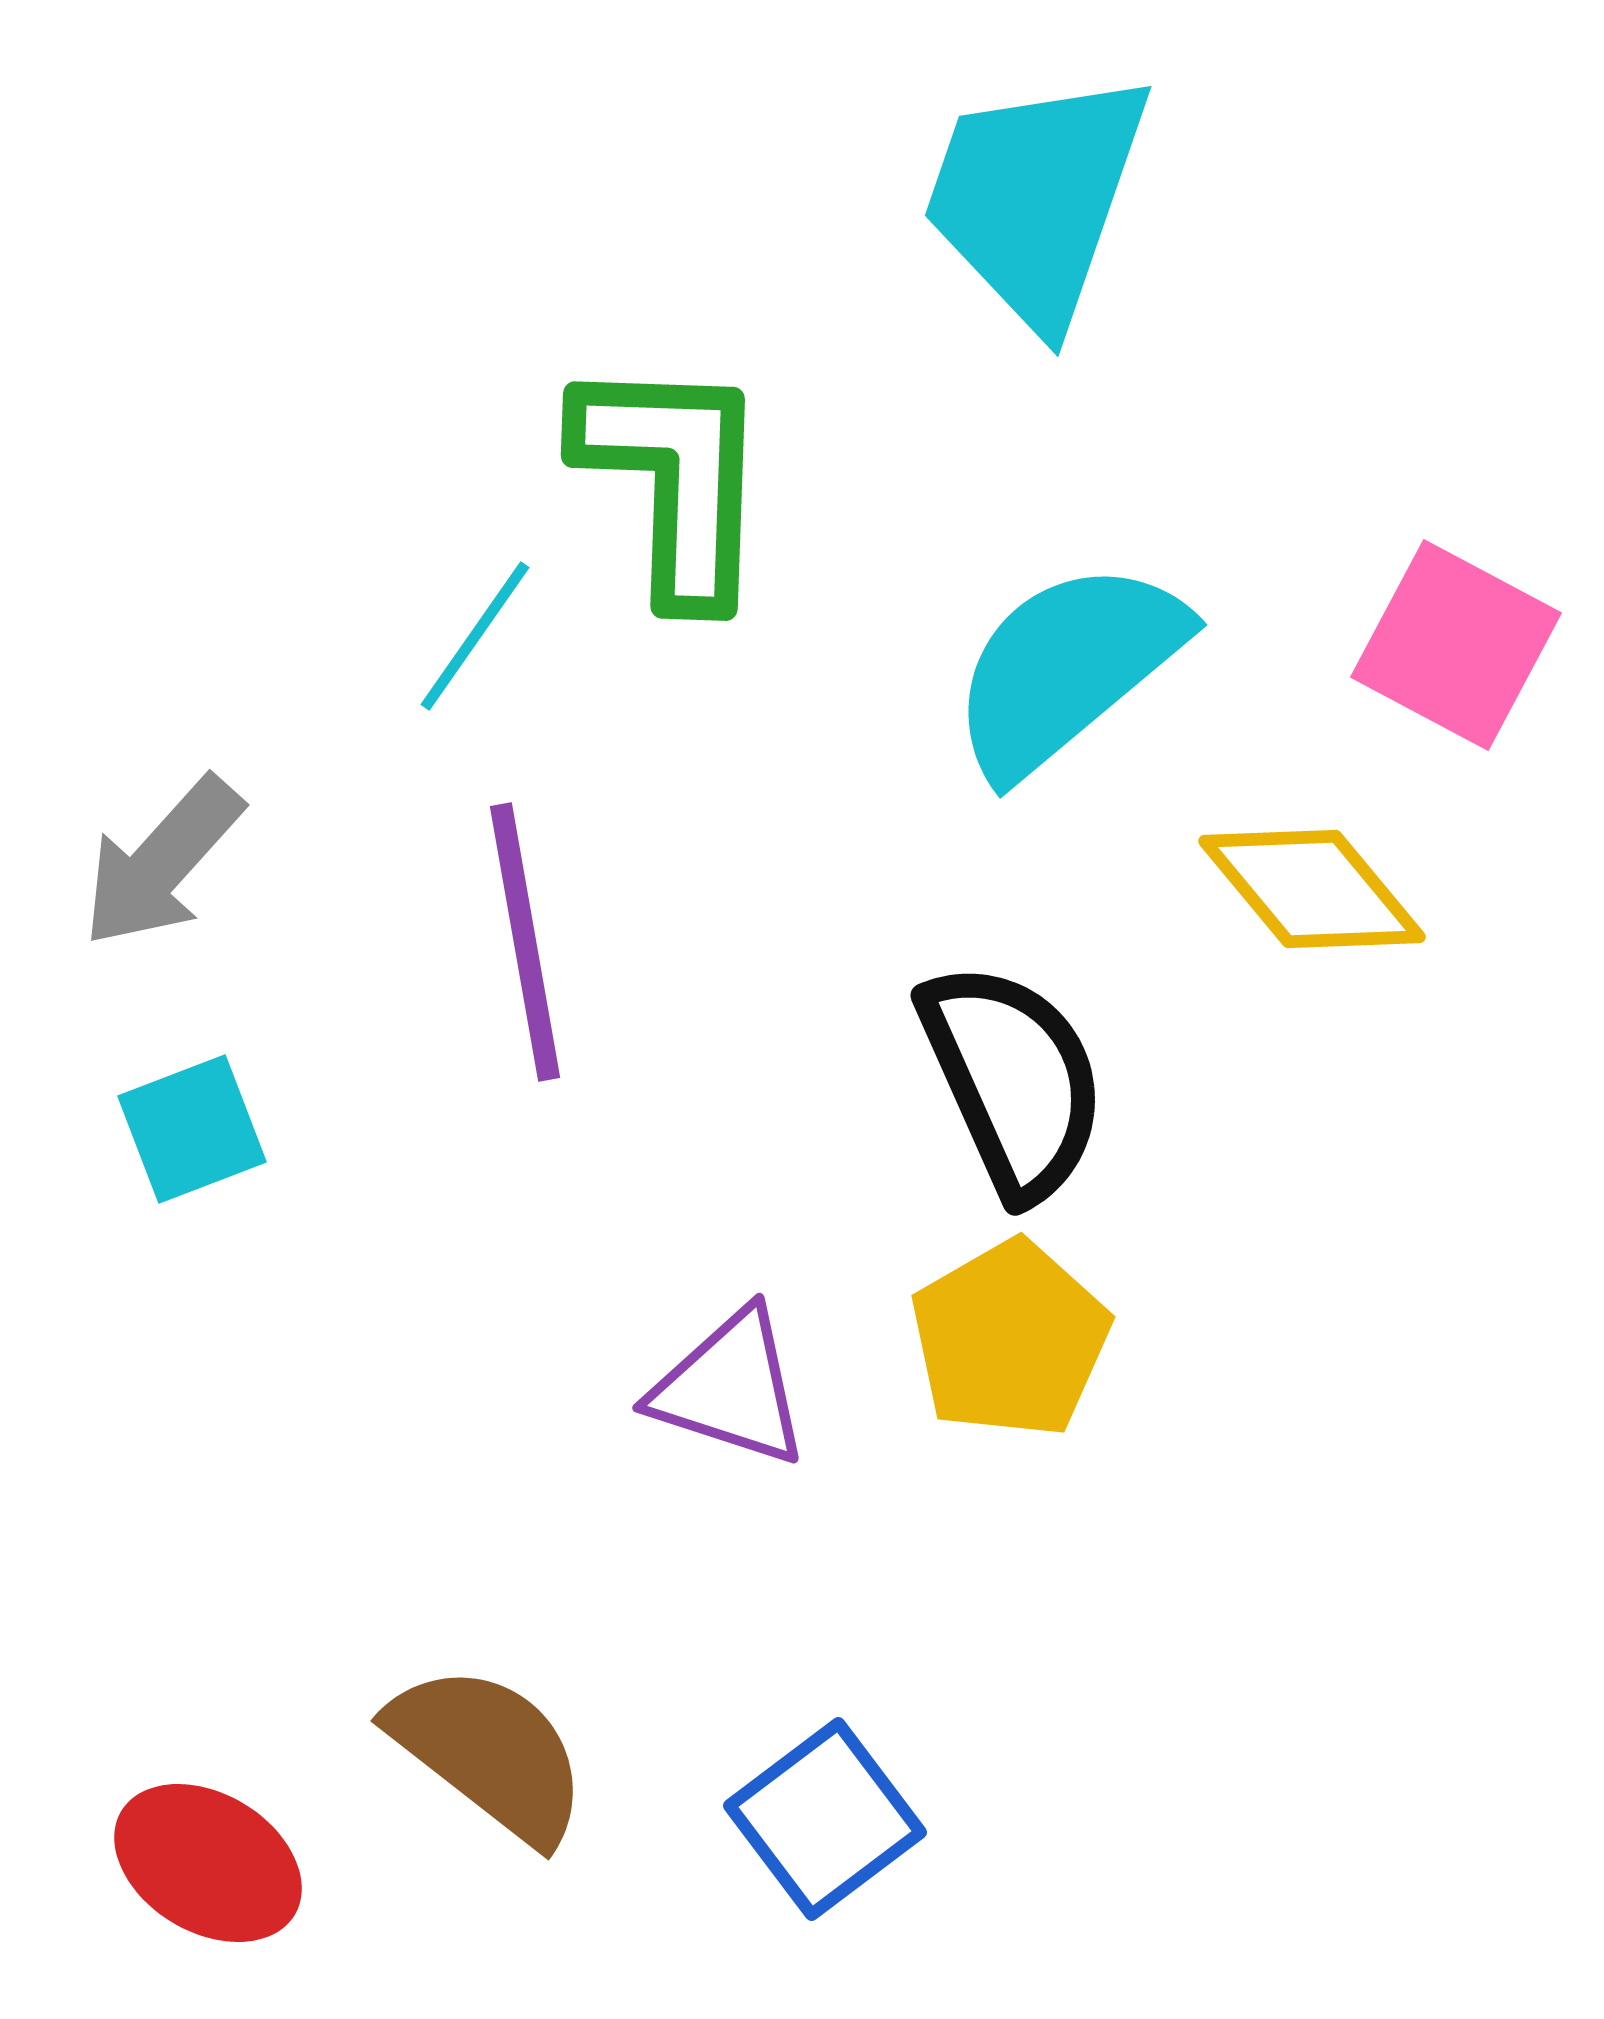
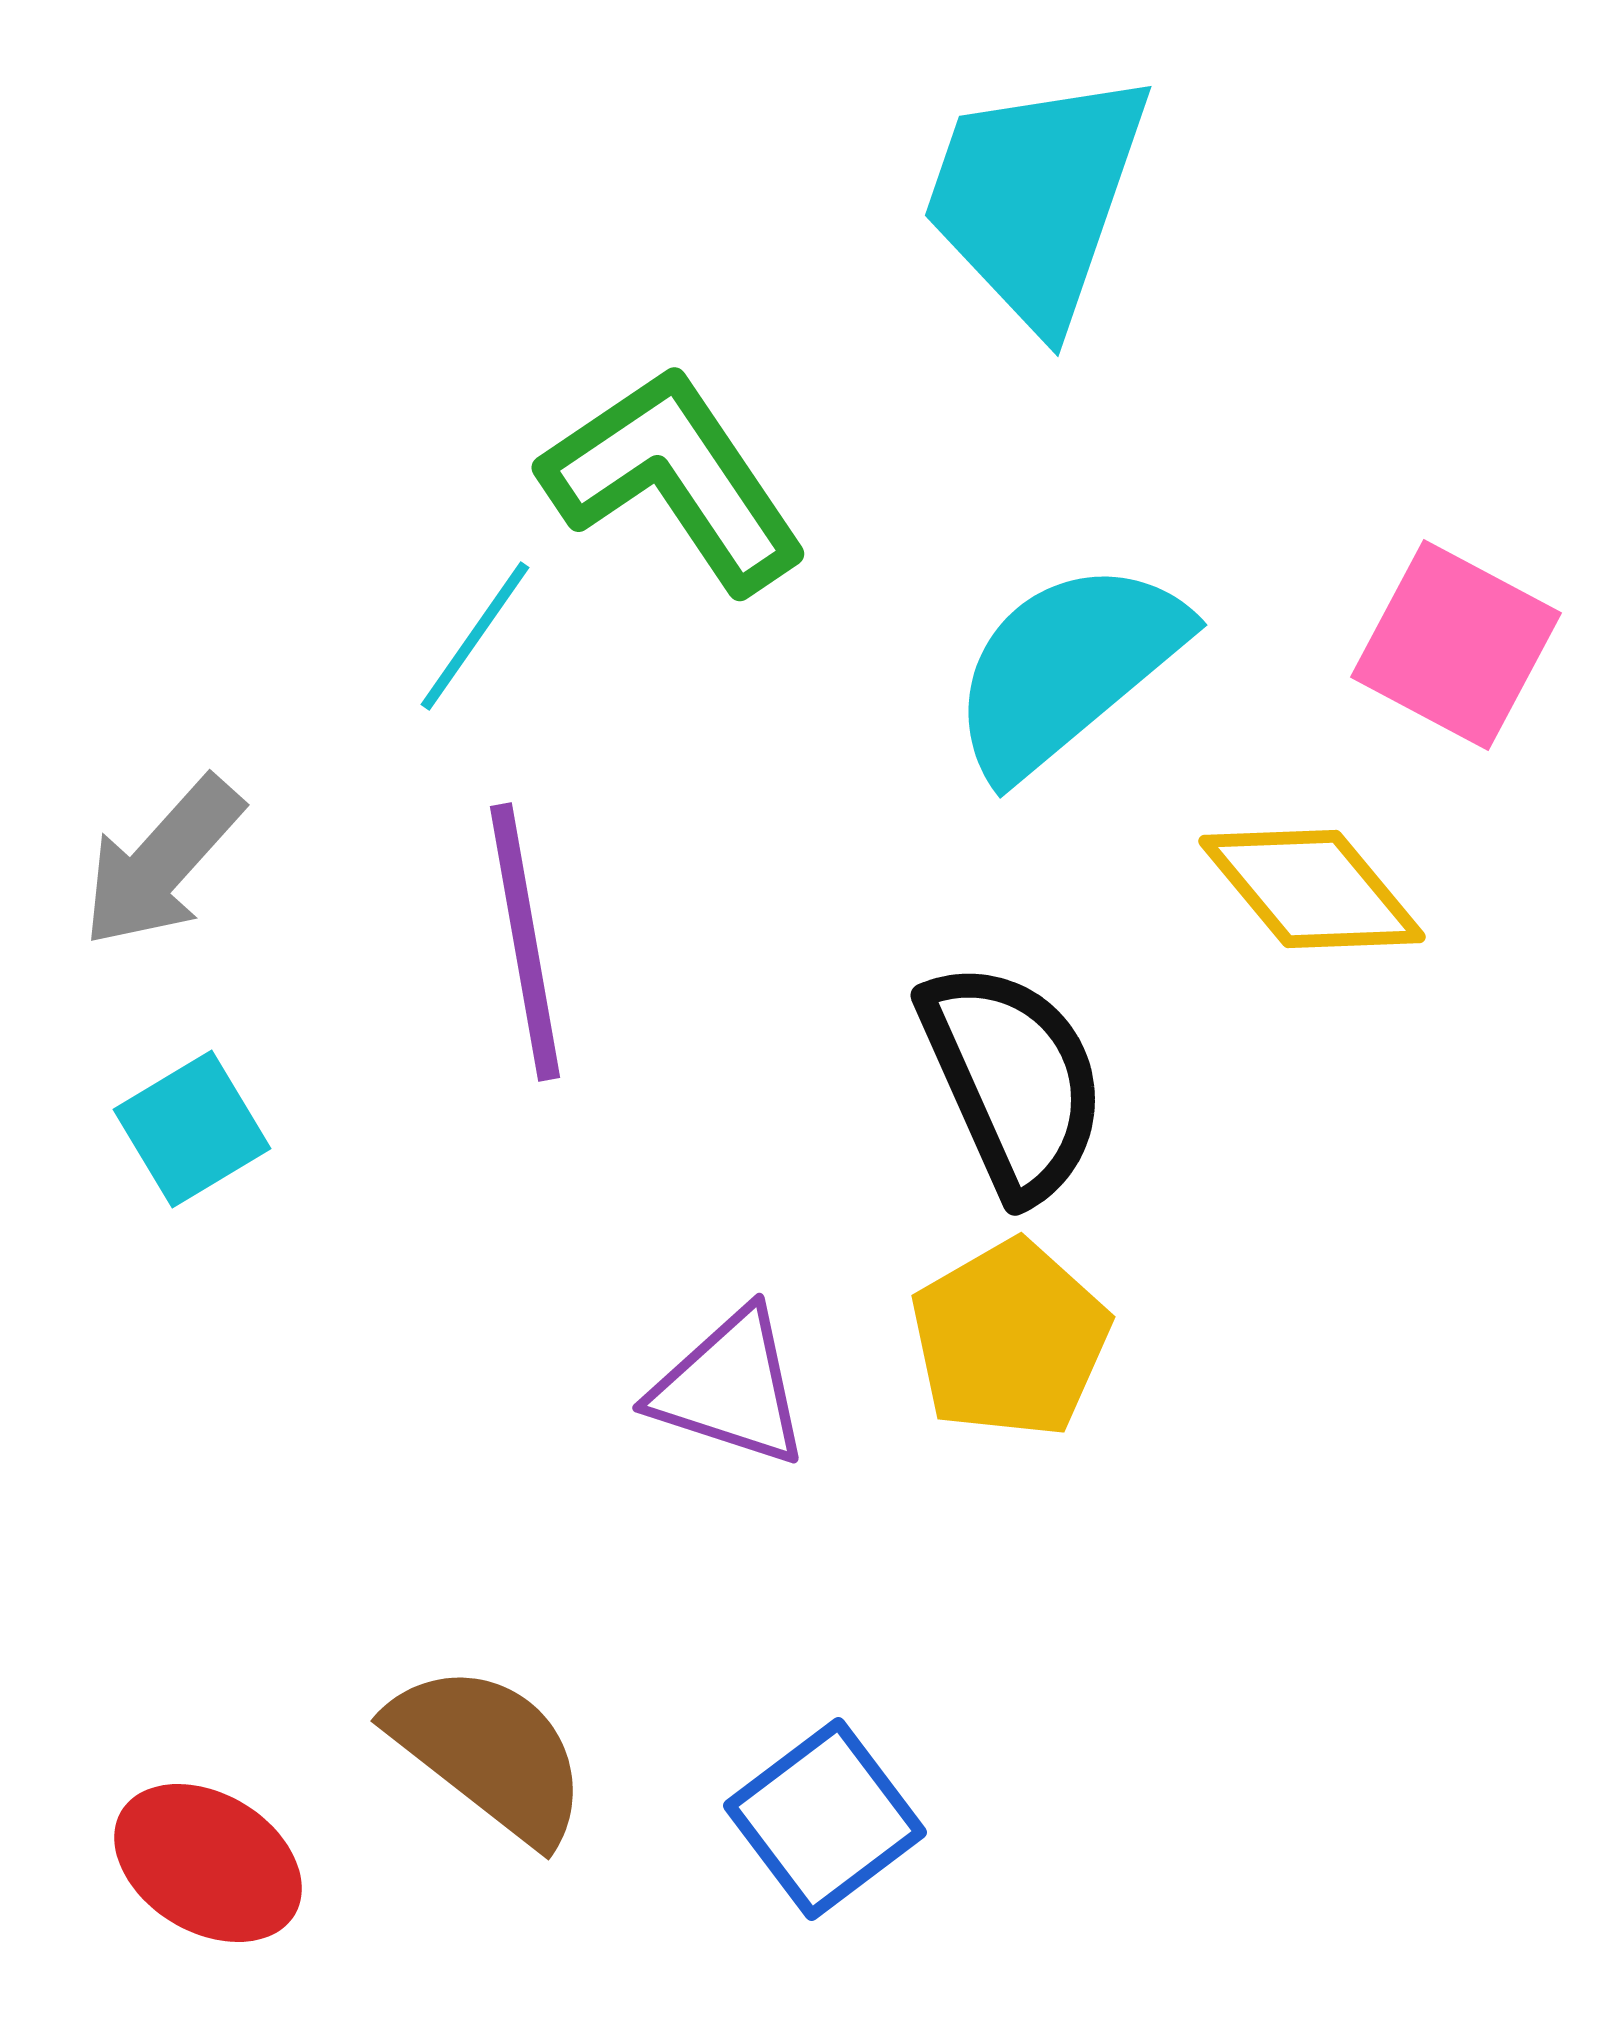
green L-shape: rotated 36 degrees counterclockwise
cyan square: rotated 10 degrees counterclockwise
